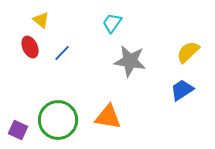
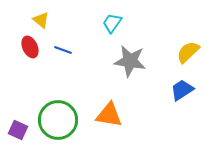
blue line: moved 1 px right, 3 px up; rotated 66 degrees clockwise
orange triangle: moved 1 px right, 2 px up
